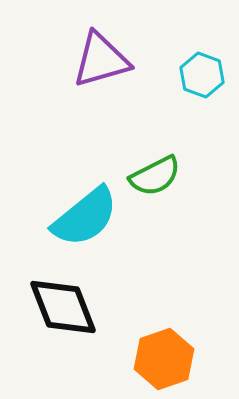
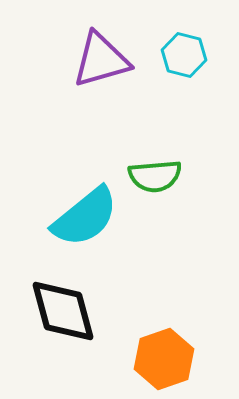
cyan hexagon: moved 18 px left, 20 px up; rotated 6 degrees counterclockwise
green semicircle: rotated 22 degrees clockwise
black diamond: moved 4 px down; rotated 6 degrees clockwise
